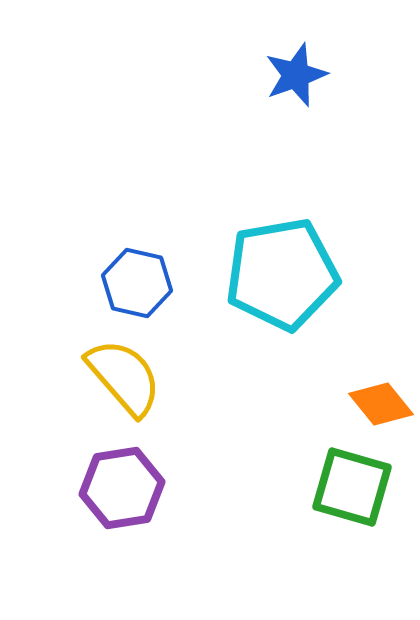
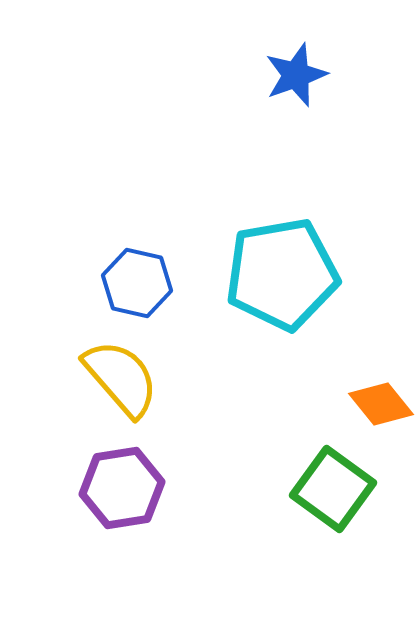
yellow semicircle: moved 3 px left, 1 px down
green square: moved 19 px left, 2 px down; rotated 20 degrees clockwise
